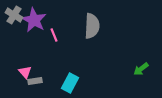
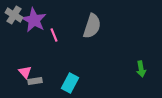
gray semicircle: rotated 15 degrees clockwise
green arrow: rotated 63 degrees counterclockwise
